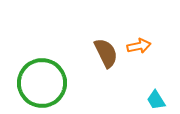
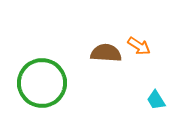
orange arrow: rotated 45 degrees clockwise
brown semicircle: rotated 60 degrees counterclockwise
